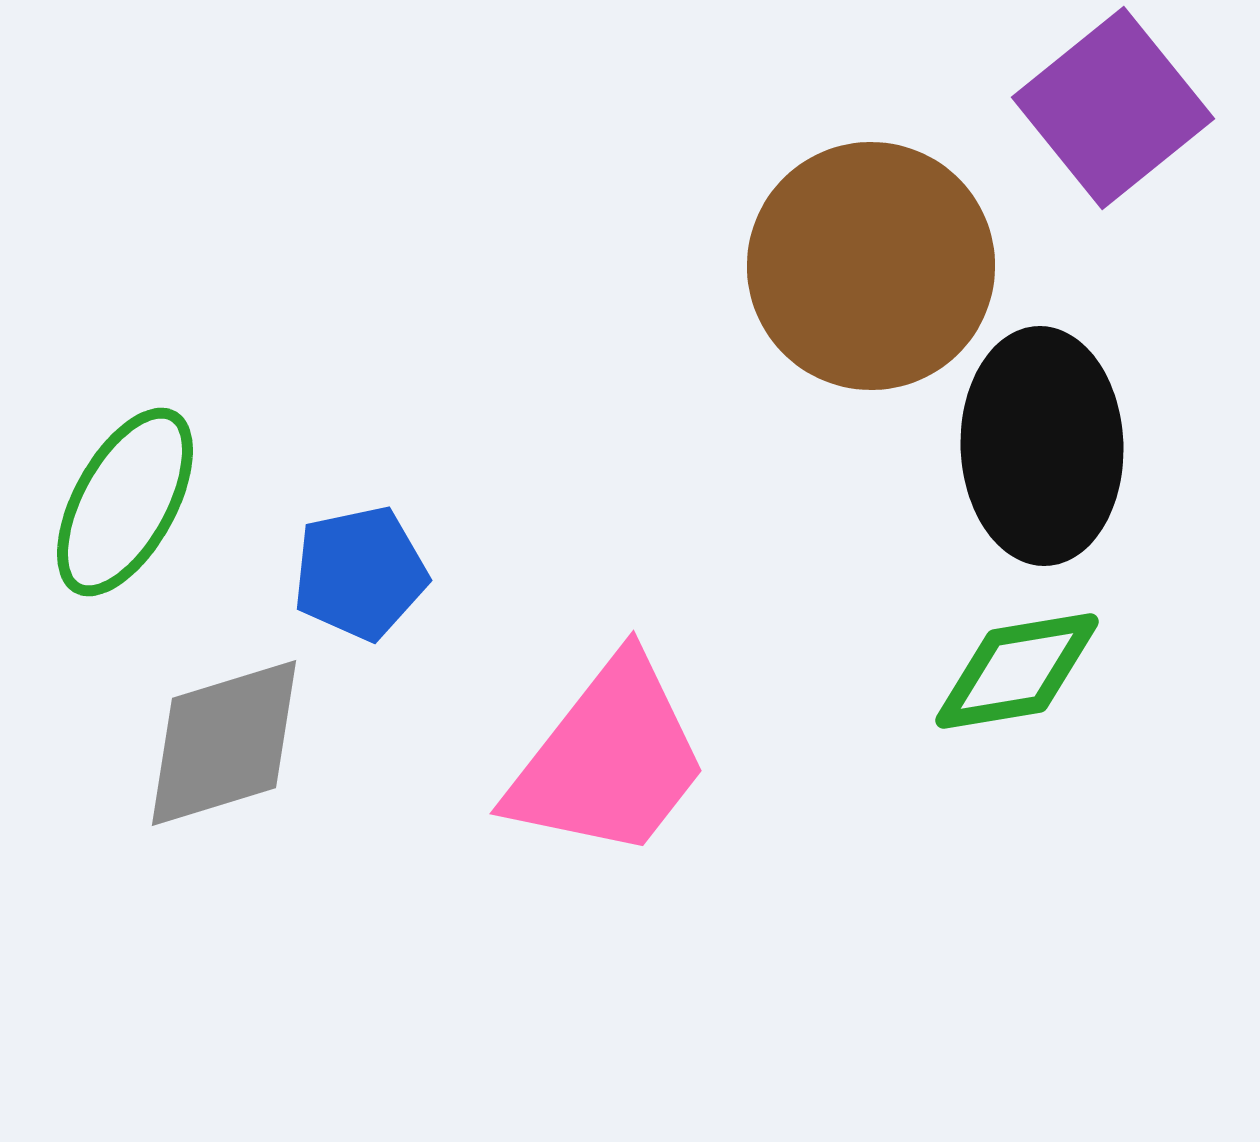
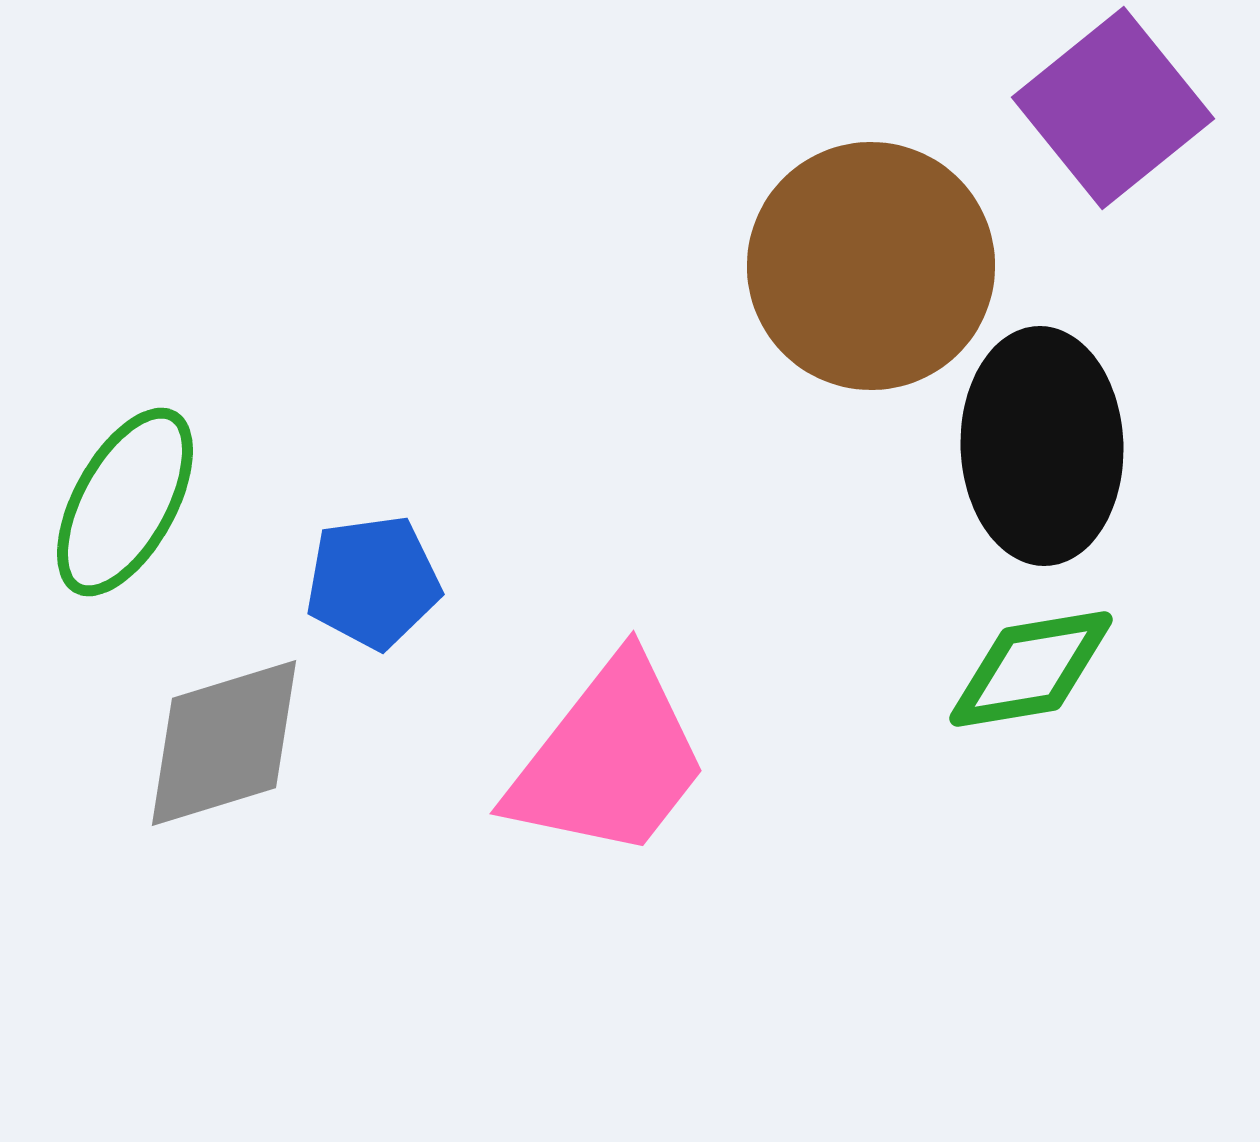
blue pentagon: moved 13 px right, 9 px down; rotated 4 degrees clockwise
green diamond: moved 14 px right, 2 px up
